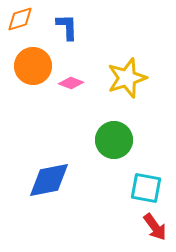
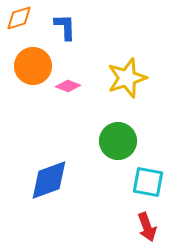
orange diamond: moved 1 px left, 1 px up
blue L-shape: moved 2 px left
pink diamond: moved 3 px left, 3 px down
green circle: moved 4 px right, 1 px down
blue diamond: rotated 9 degrees counterclockwise
cyan square: moved 2 px right, 6 px up
red arrow: moved 8 px left; rotated 16 degrees clockwise
